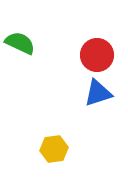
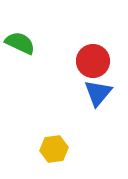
red circle: moved 4 px left, 6 px down
blue triangle: rotated 32 degrees counterclockwise
